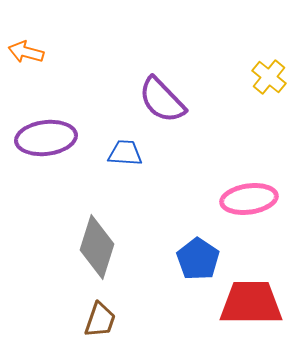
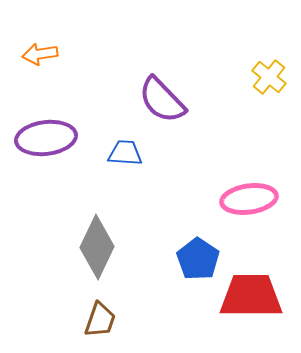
orange arrow: moved 14 px right, 2 px down; rotated 24 degrees counterclockwise
gray diamond: rotated 8 degrees clockwise
red trapezoid: moved 7 px up
